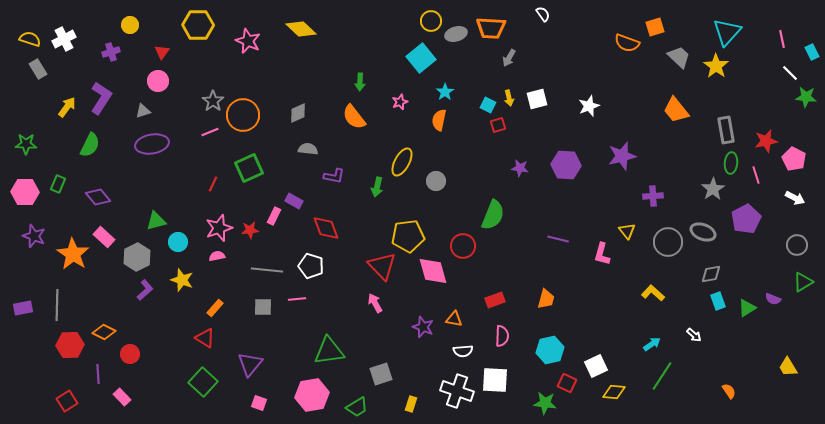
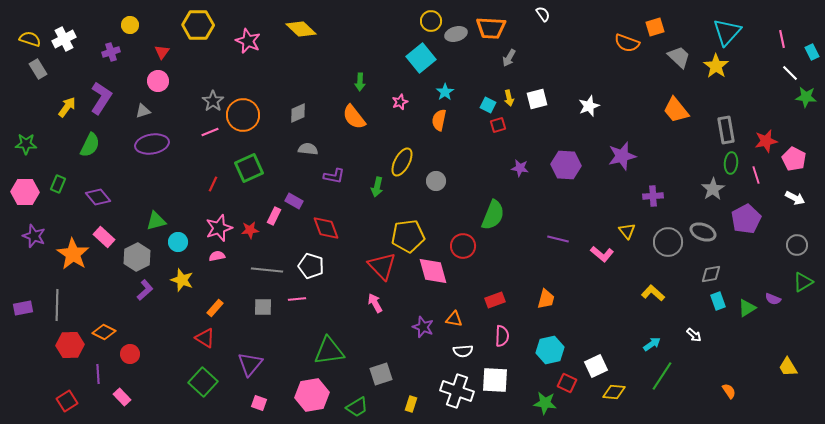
pink L-shape at (602, 254): rotated 65 degrees counterclockwise
